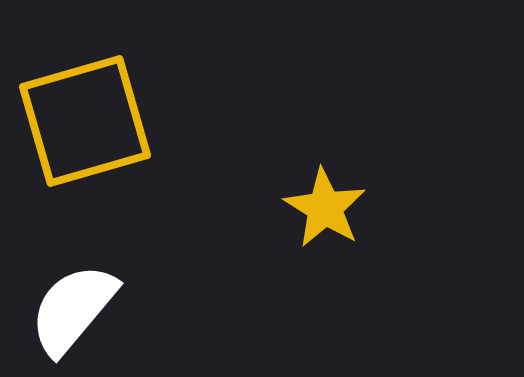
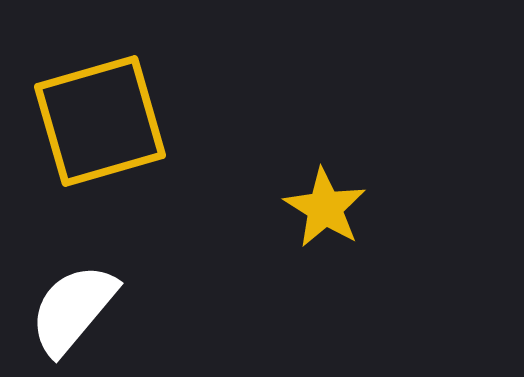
yellow square: moved 15 px right
